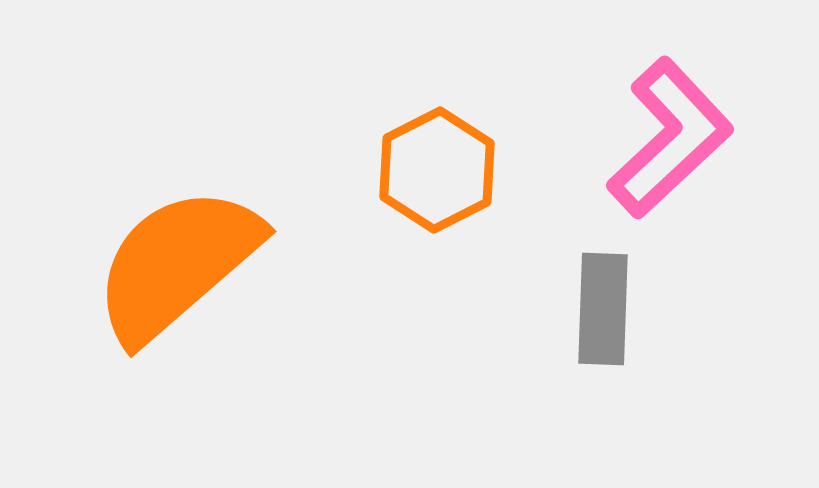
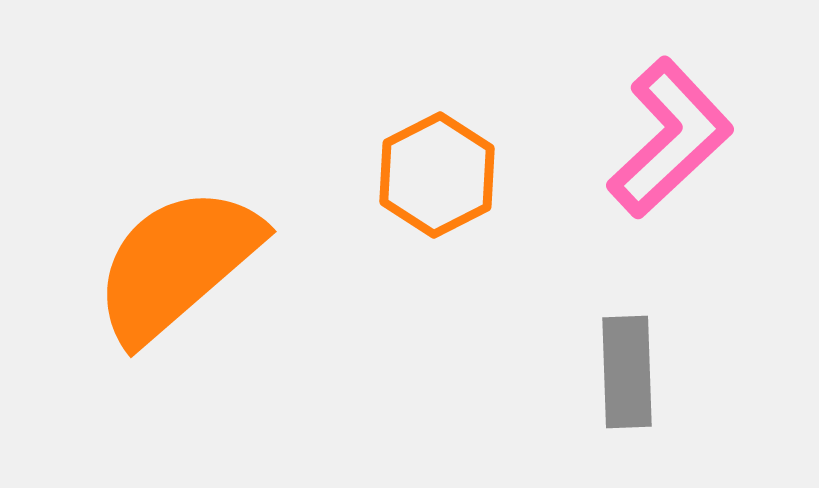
orange hexagon: moved 5 px down
gray rectangle: moved 24 px right, 63 px down; rotated 4 degrees counterclockwise
